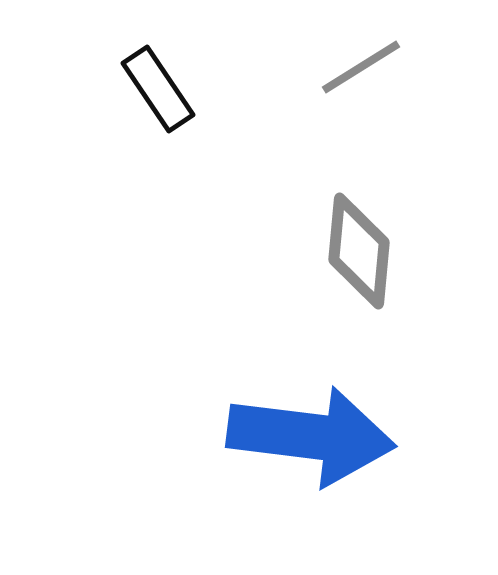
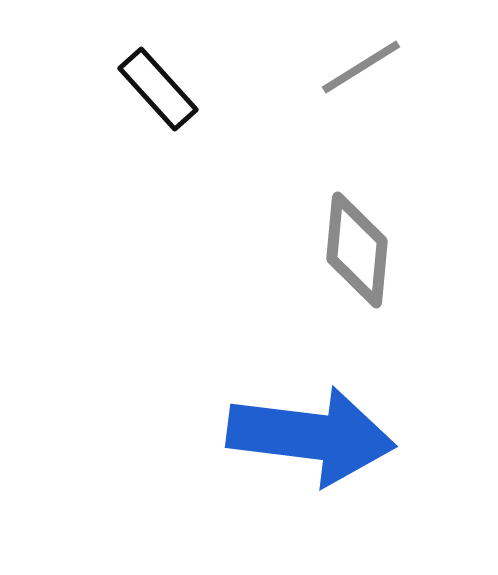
black rectangle: rotated 8 degrees counterclockwise
gray diamond: moved 2 px left, 1 px up
